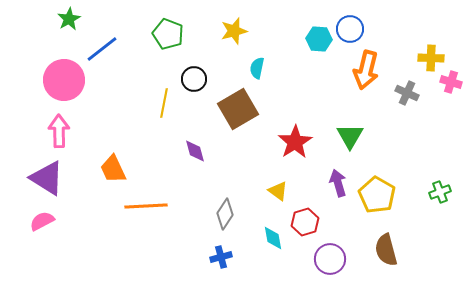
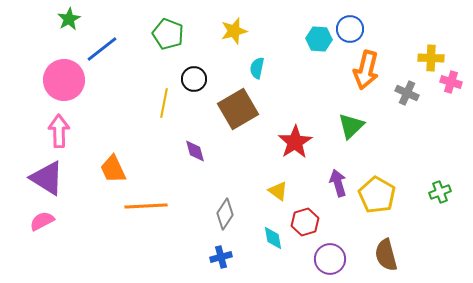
green triangle: moved 1 px right, 10 px up; rotated 16 degrees clockwise
brown semicircle: moved 5 px down
